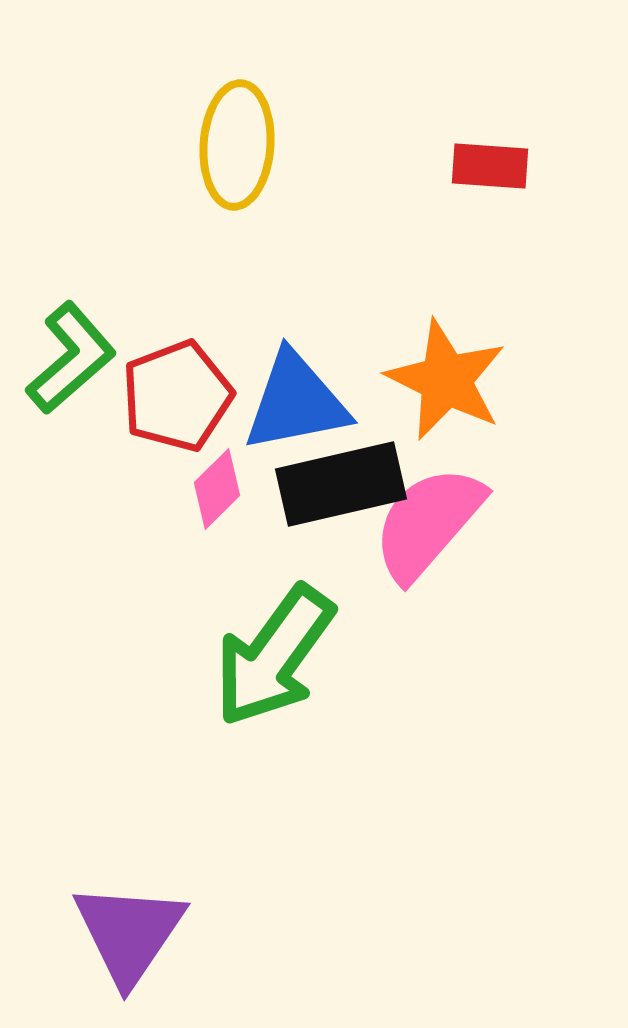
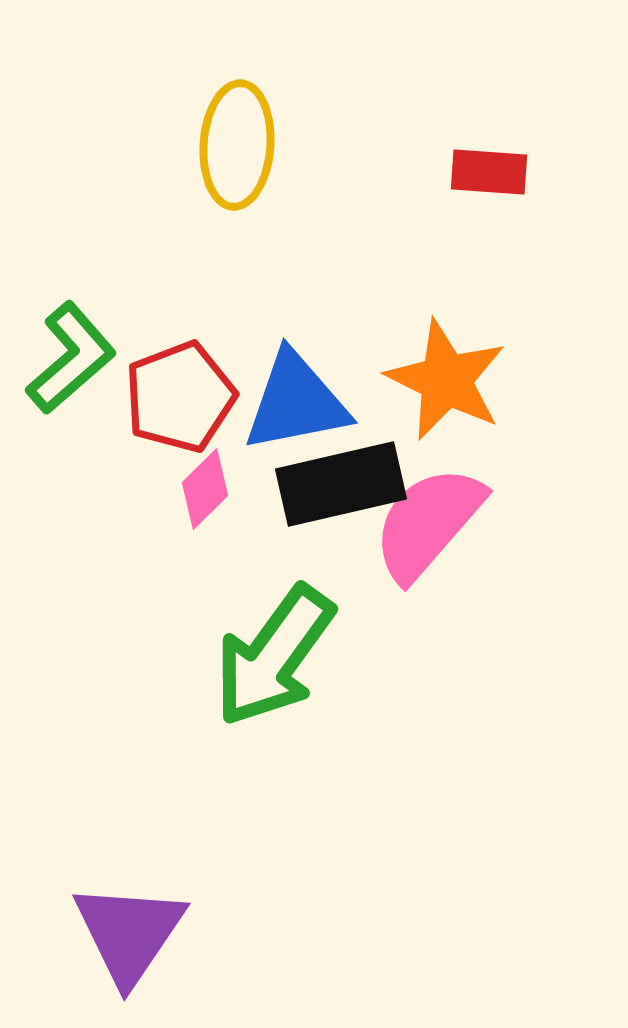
red rectangle: moved 1 px left, 6 px down
red pentagon: moved 3 px right, 1 px down
pink diamond: moved 12 px left
